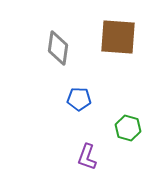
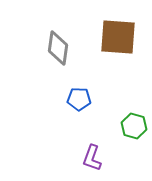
green hexagon: moved 6 px right, 2 px up
purple L-shape: moved 5 px right, 1 px down
